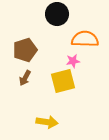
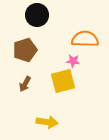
black circle: moved 20 px left, 1 px down
pink star: rotated 16 degrees clockwise
brown arrow: moved 6 px down
